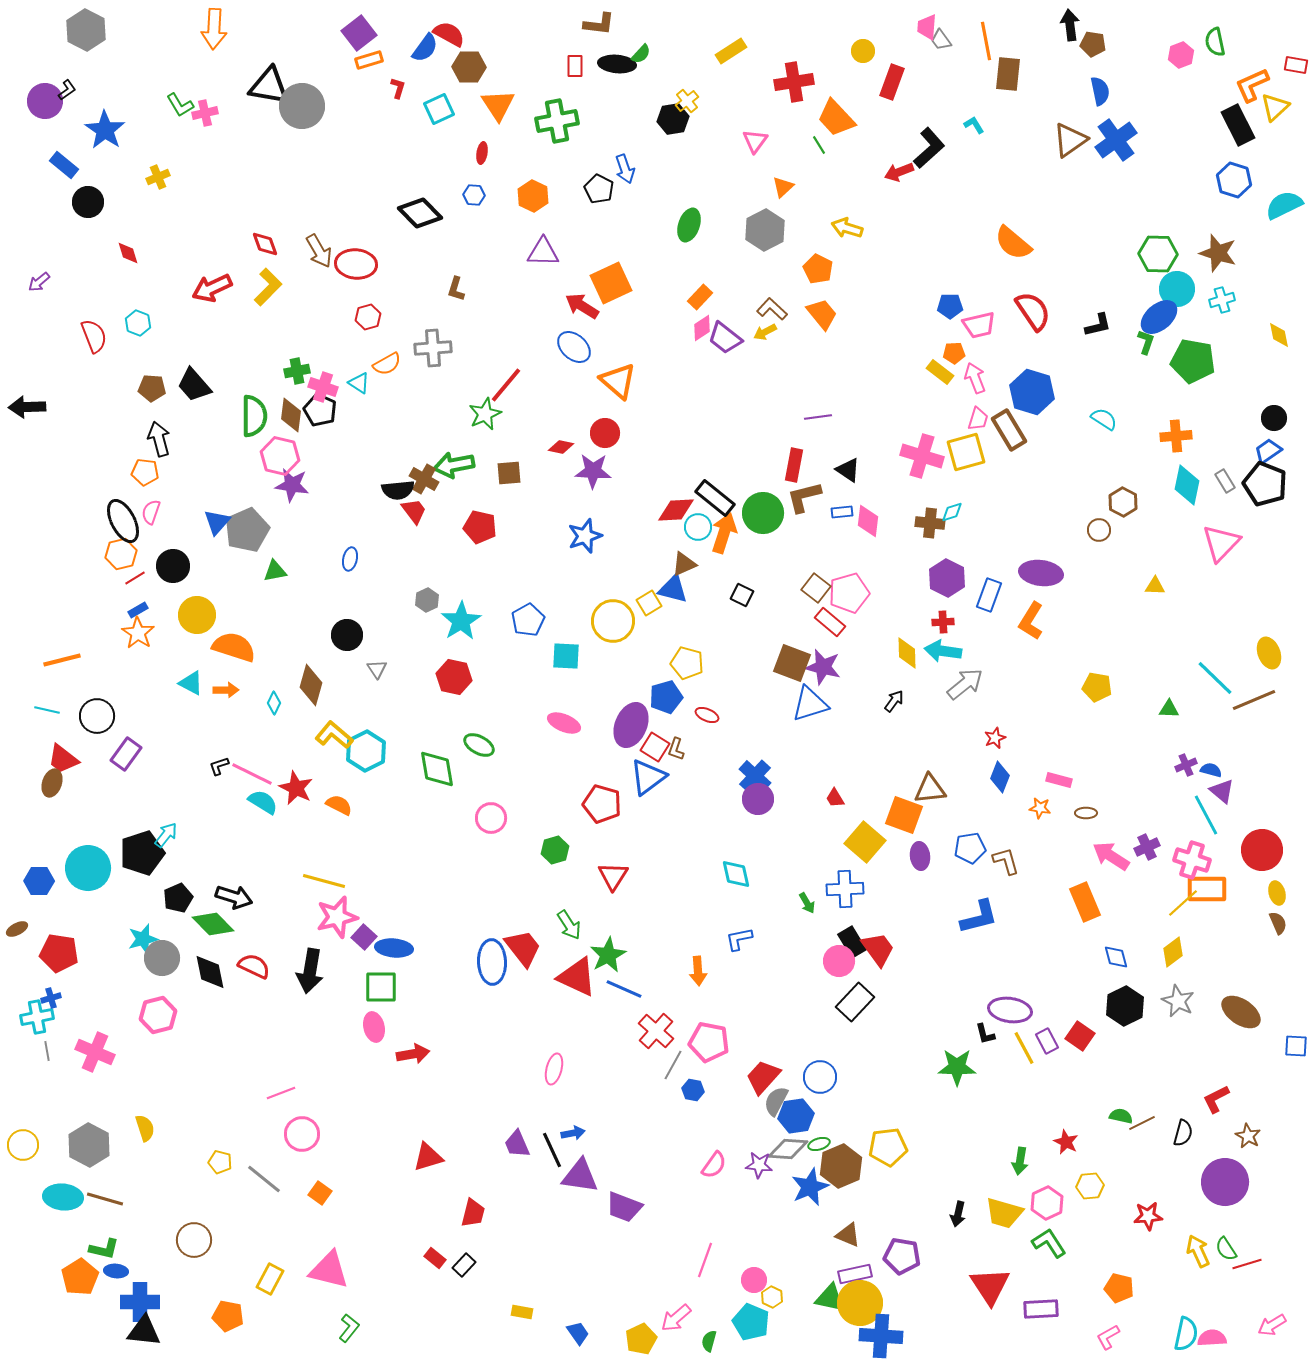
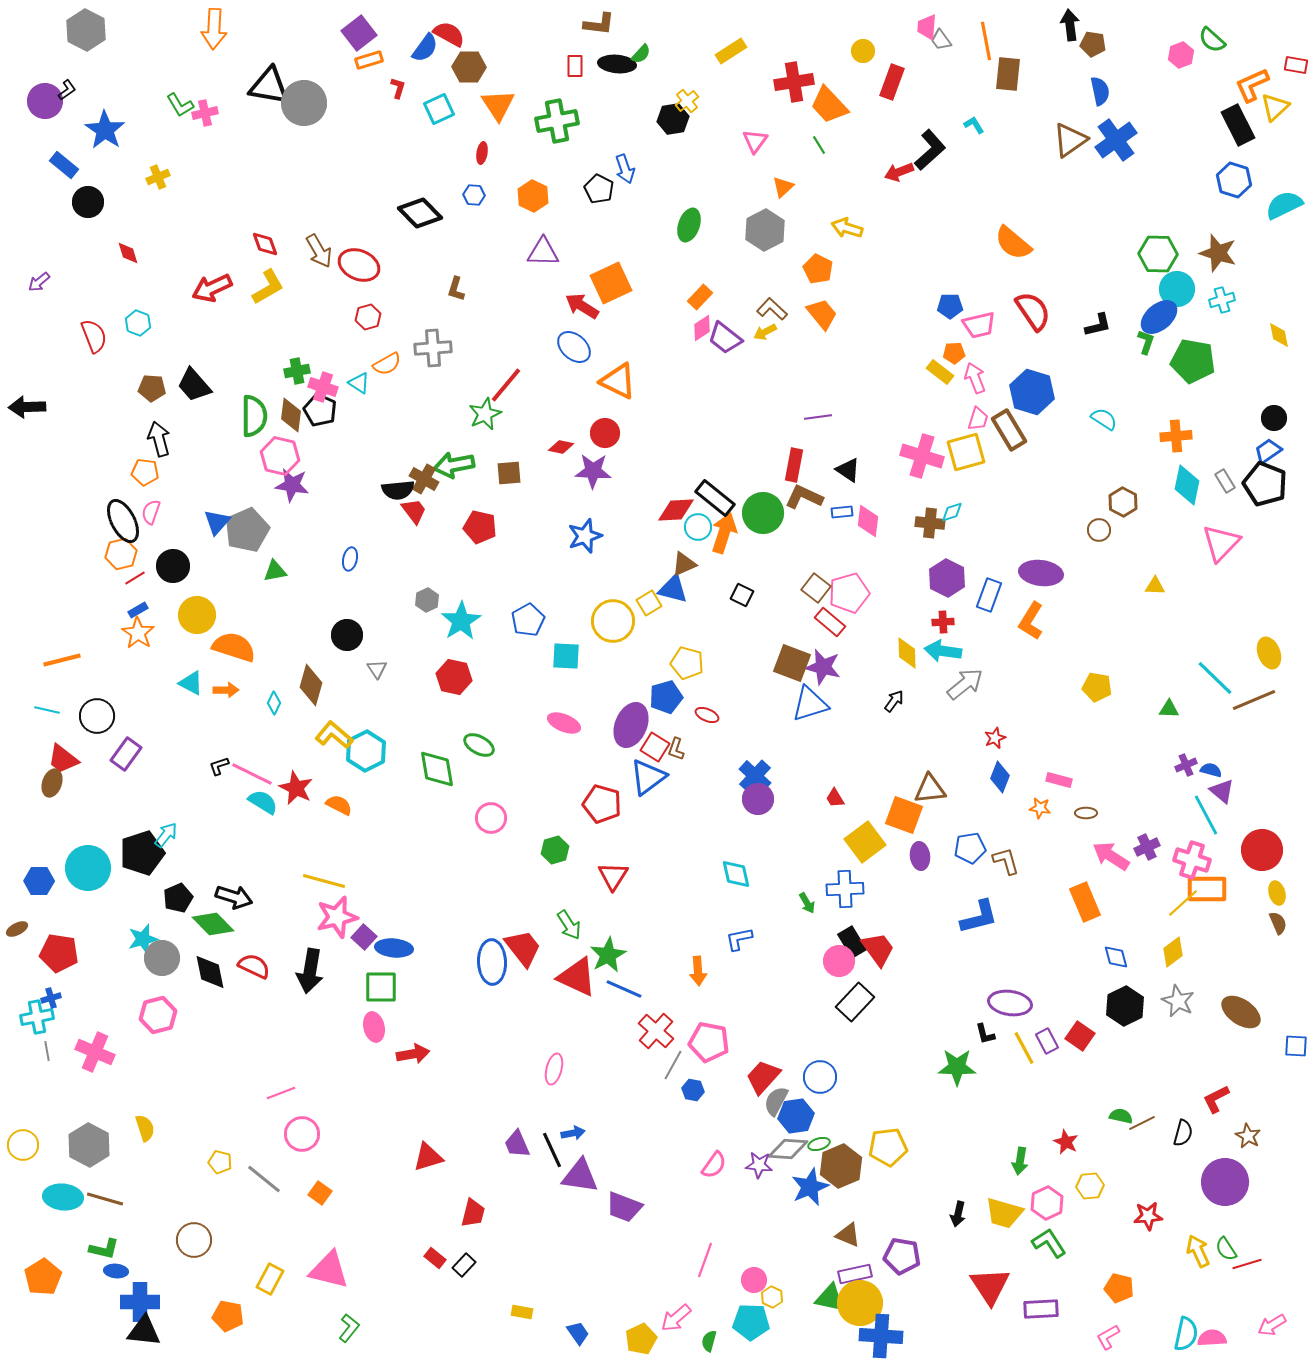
green semicircle at (1215, 42): moved 3 px left, 2 px up; rotated 36 degrees counterclockwise
gray circle at (302, 106): moved 2 px right, 3 px up
orange trapezoid at (836, 118): moved 7 px left, 13 px up
black L-shape at (929, 148): moved 1 px right, 2 px down
red ellipse at (356, 264): moved 3 px right, 1 px down; rotated 18 degrees clockwise
yellow L-shape at (268, 287): rotated 15 degrees clockwise
orange triangle at (618, 381): rotated 15 degrees counterclockwise
brown L-shape at (804, 497): rotated 39 degrees clockwise
yellow square at (865, 842): rotated 12 degrees clockwise
purple ellipse at (1010, 1010): moved 7 px up
orange pentagon at (80, 1277): moved 37 px left
cyan pentagon at (751, 1322): rotated 21 degrees counterclockwise
